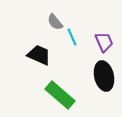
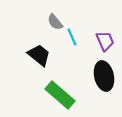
purple trapezoid: moved 1 px right, 1 px up
black trapezoid: rotated 15 degrees clockwise
